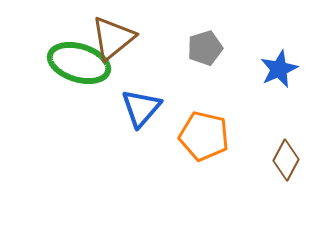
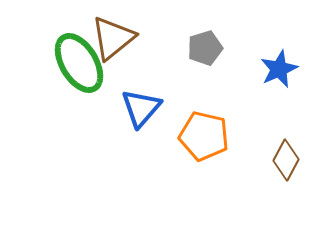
green ellipse: rotated 42 degrees clockwise
